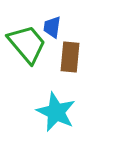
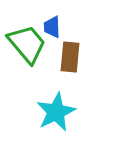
blue trapezoid: rotated 10 degrees counterclockwise
cyan star: rotated 21 degrees clockwise
